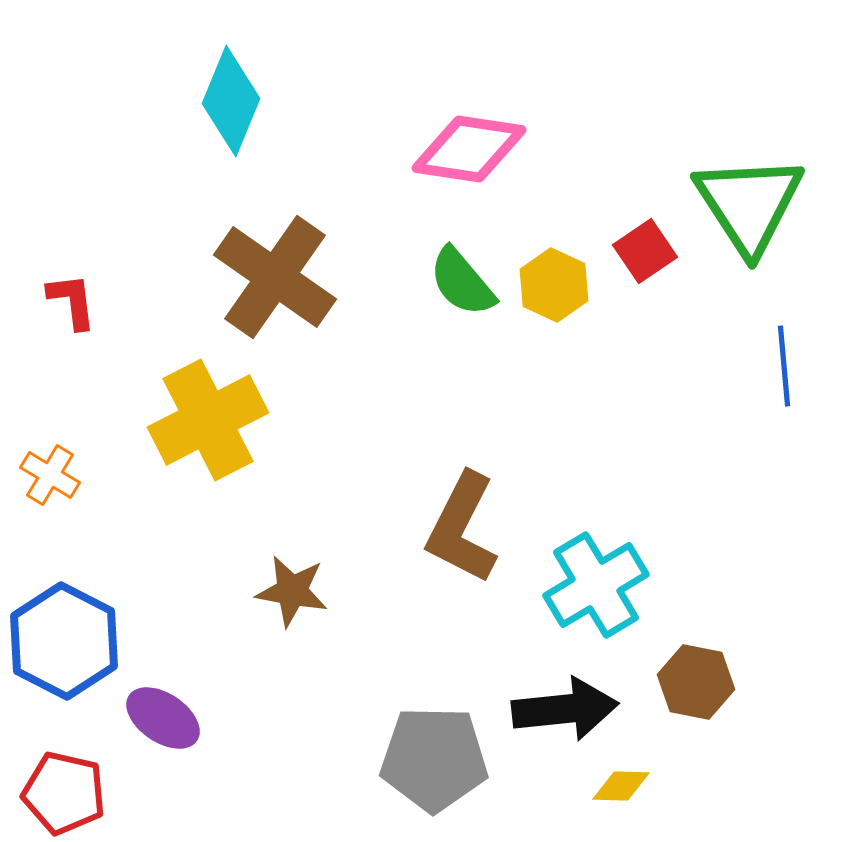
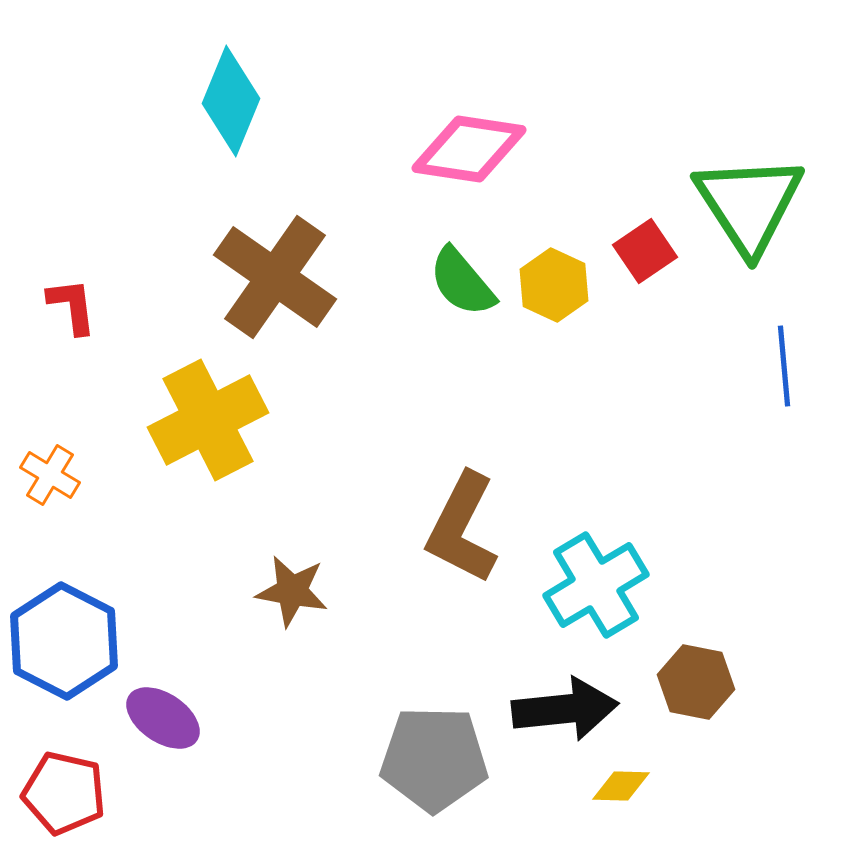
red L-shape: moved 5 px down
